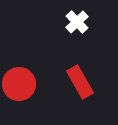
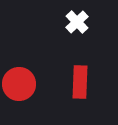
red rectangle: rotated 32 degrees clockwise
